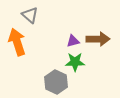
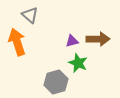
purple triangle: moved 1 px left
green star: moved 3 px right, 1 px down; rotated 24 degrees clockwise
gray hexagon: rotated 20 degrees clockwise
